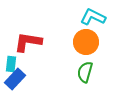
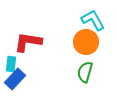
cyan L-shape: moved 3 px down; rotated 35 degrees clockwise
